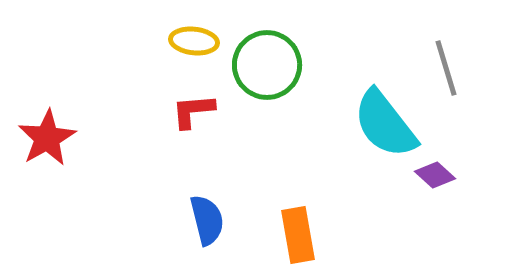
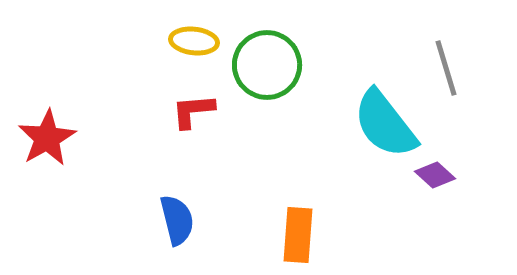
blue semicircle: moved 30 px left
orange rectangle: rotated 14 degrees clockwise
